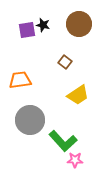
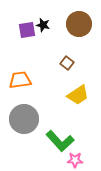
brown square: moved 2 px right, 1 px down
gray circle: moved 6 px left, 1 px up
green L-shape: moved 3 px left
